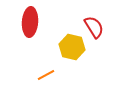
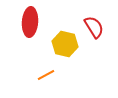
yellow hexagon: moved 7 px left, 3 px up
